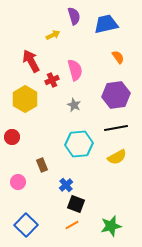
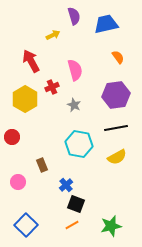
red cross: moved 7 px down
cyan hexagon: rotated 16 degrees clockwise
